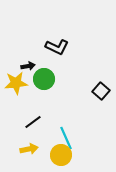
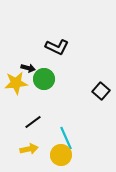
black arrow: moved 2 px down; rotated 24 degrees clockwise
